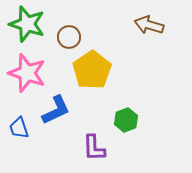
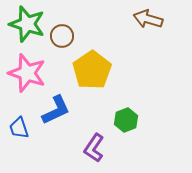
brown arrow: moved 1 px left, 6 px up
brown circle: moved 7 px left, 1 px up
purple L-shape: rotated 36 degrees clockwise
